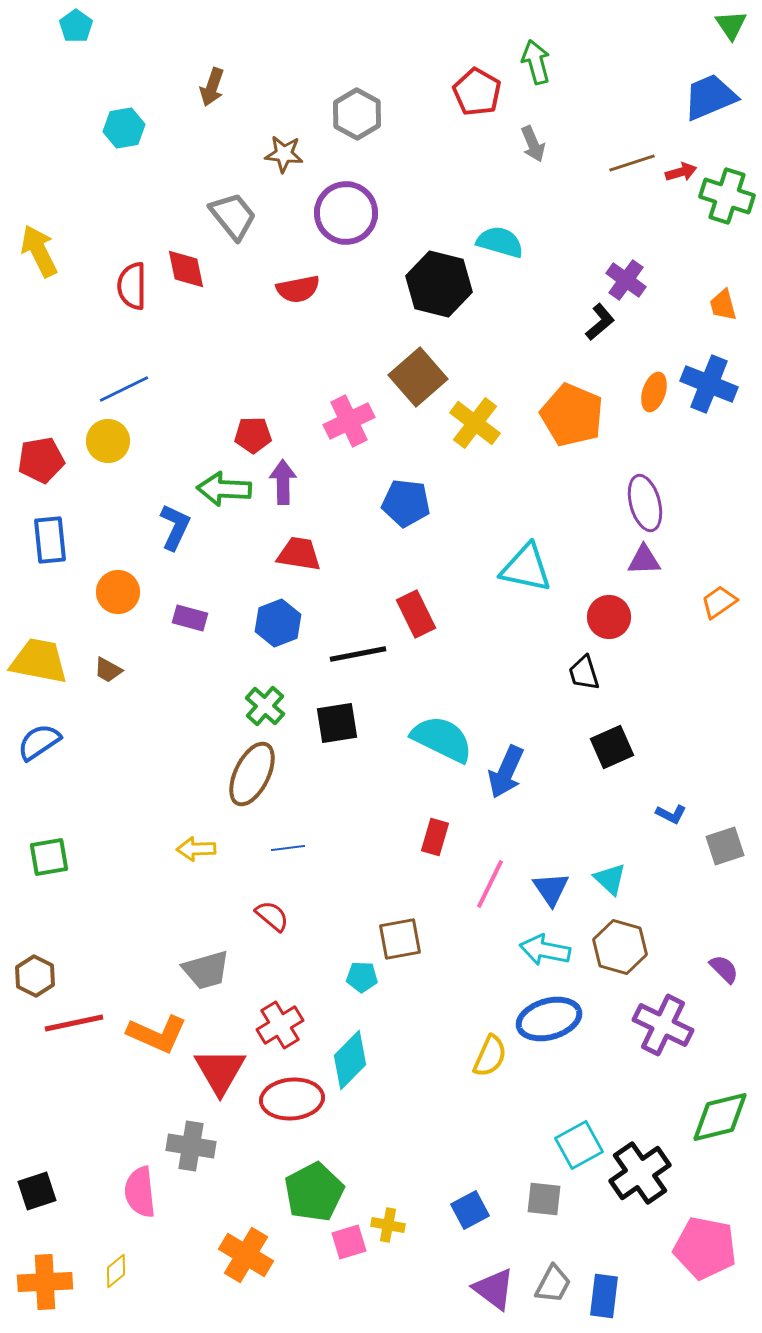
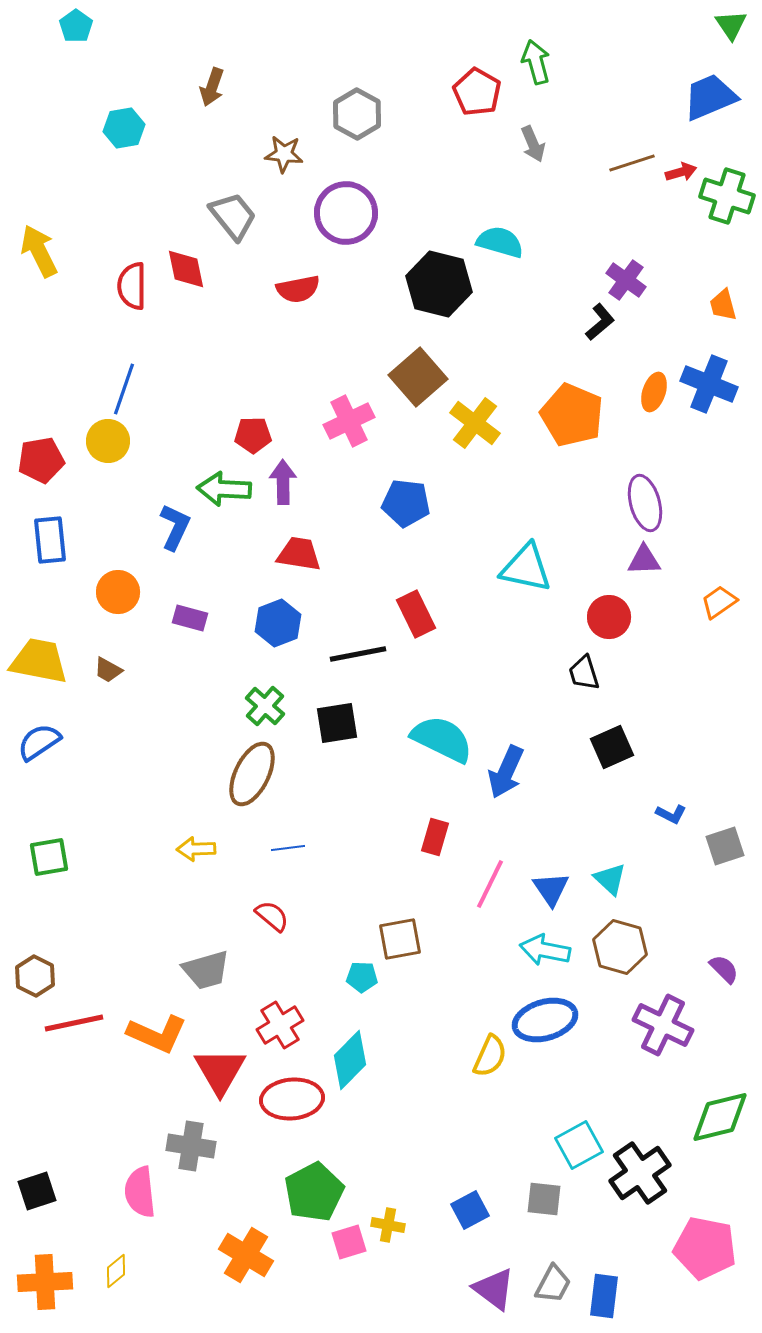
blue line at (124, 389): rotated 45 degrees counterclockwise
blue ellipse at (549, 1019): moved 4 px left, 1 px down
